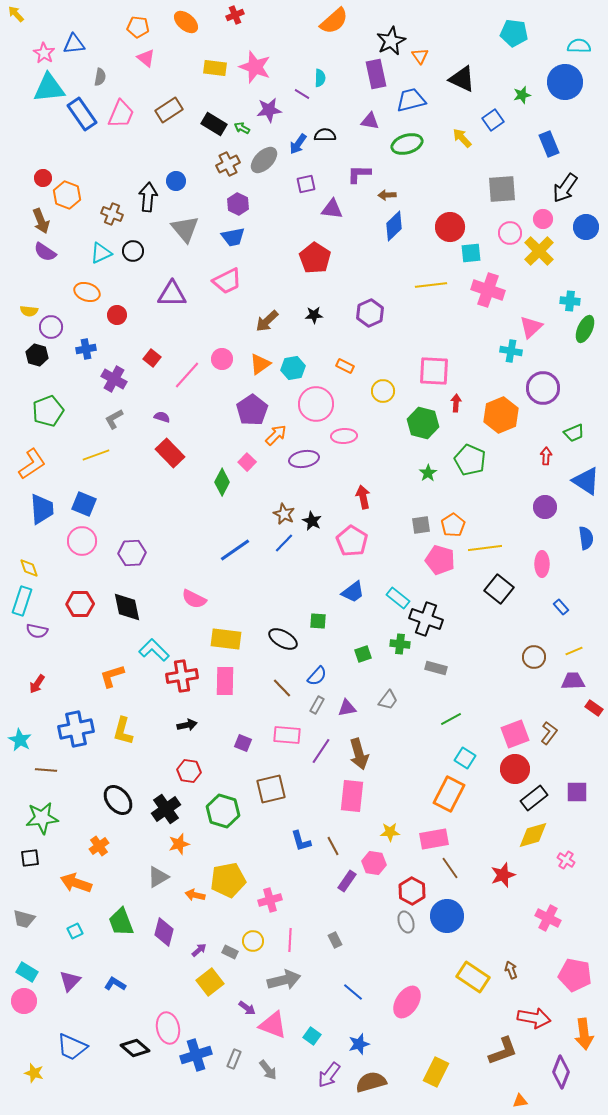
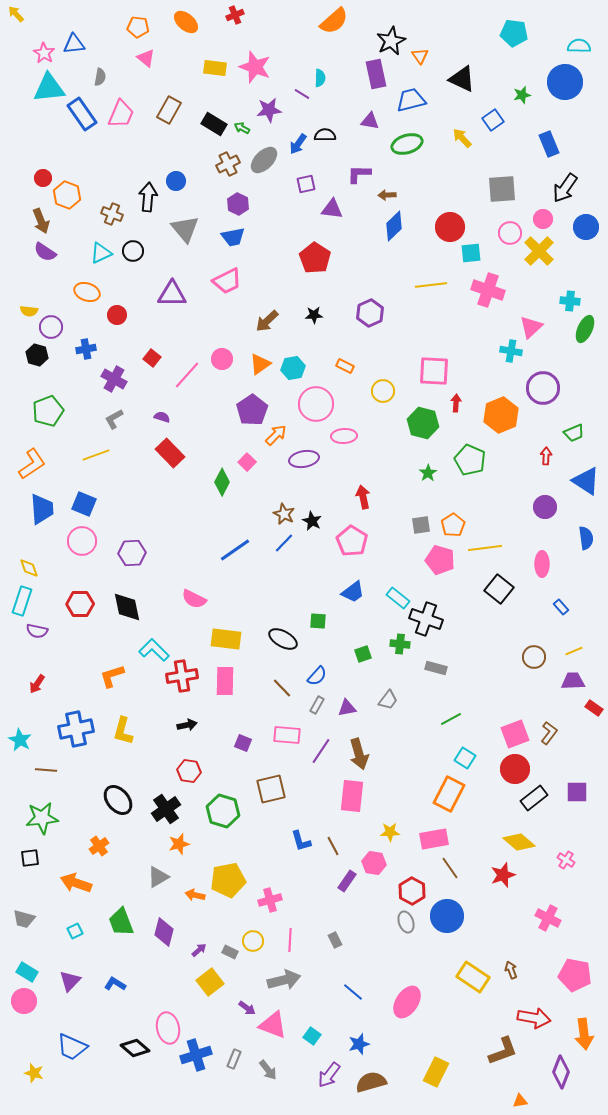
brown rectangle at (169, 110): rotated 28 degrees counterclockwise
yellow diamond at (533, 835): moved 14 px left, 7 px down; rotated 56 degrees clockwise
